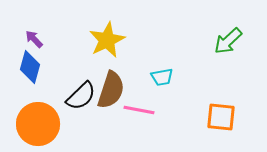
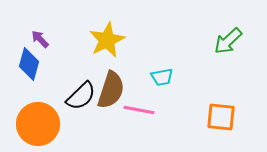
purple arrow: moved 6 px right
blue diamond: moved 1 px left, 3 px up
